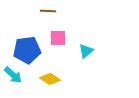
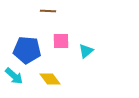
pink square: moved 3 px right, 3 px down
blue pentagon: rotated 12 degrees clockwise
cyan arrow: moved 1 px right, 1 px down
yellow diamond: rotated 20 degrees clockwise
